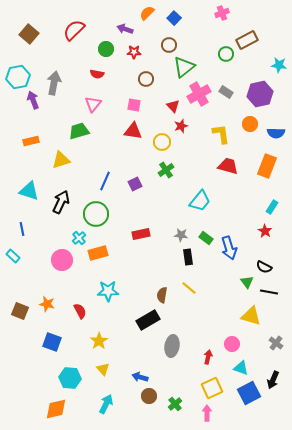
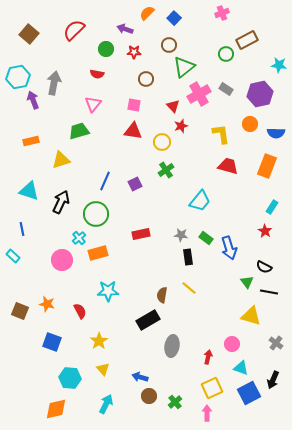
gray rectangle at (226, 92): moved 3 px up
green cross at (175, 404): moved 2 px up
